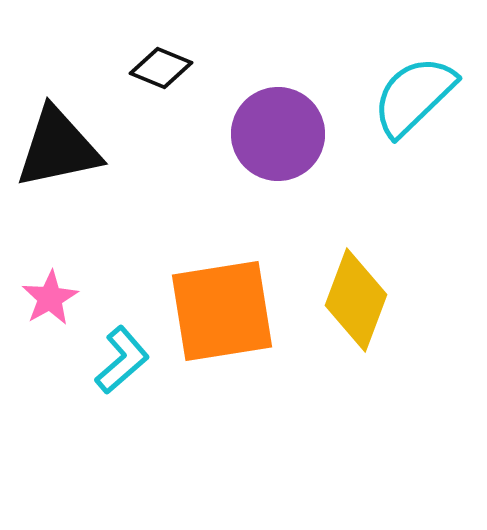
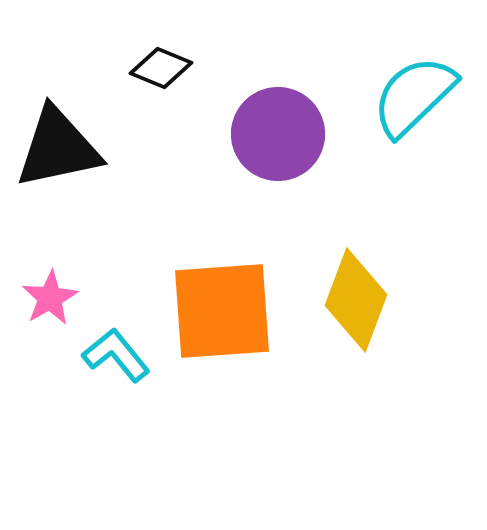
orange square: rotated 5 degrees clockwise
cyan L-shape: moved 6 px left, 5 px up; rotated 88 degrees counterclockwise
